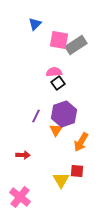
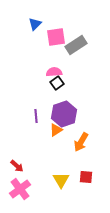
pink square: moved 3 px left, 3 px up; rotated 18 degrees counterclockwise
black square: moved 1 px left
purple line: rotated 32 degrees counterclockwise
orange triangle: rotated 24 degrees clockwise
red arrow: moved 6 px left, 11 px down; rotated 40 degrees clockwise
red square: moved 9 px right, 6 px down
pink cross: moved 8 px up; rotated 15 degrees clockwise
